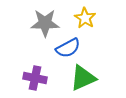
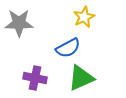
yellow star: moved 1 px left, 1 px up; rotated 15 degrees clockwise
gray star: moved 26 px left
green triangle: moved 2 px left
